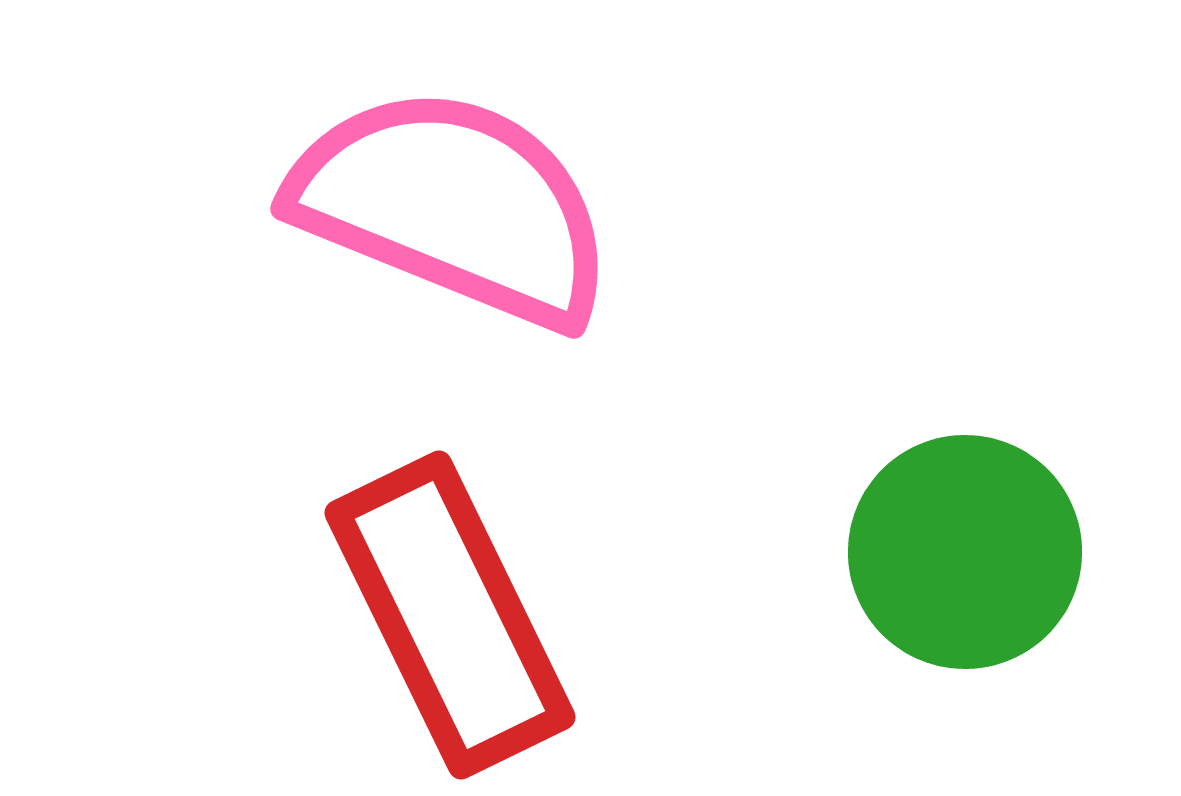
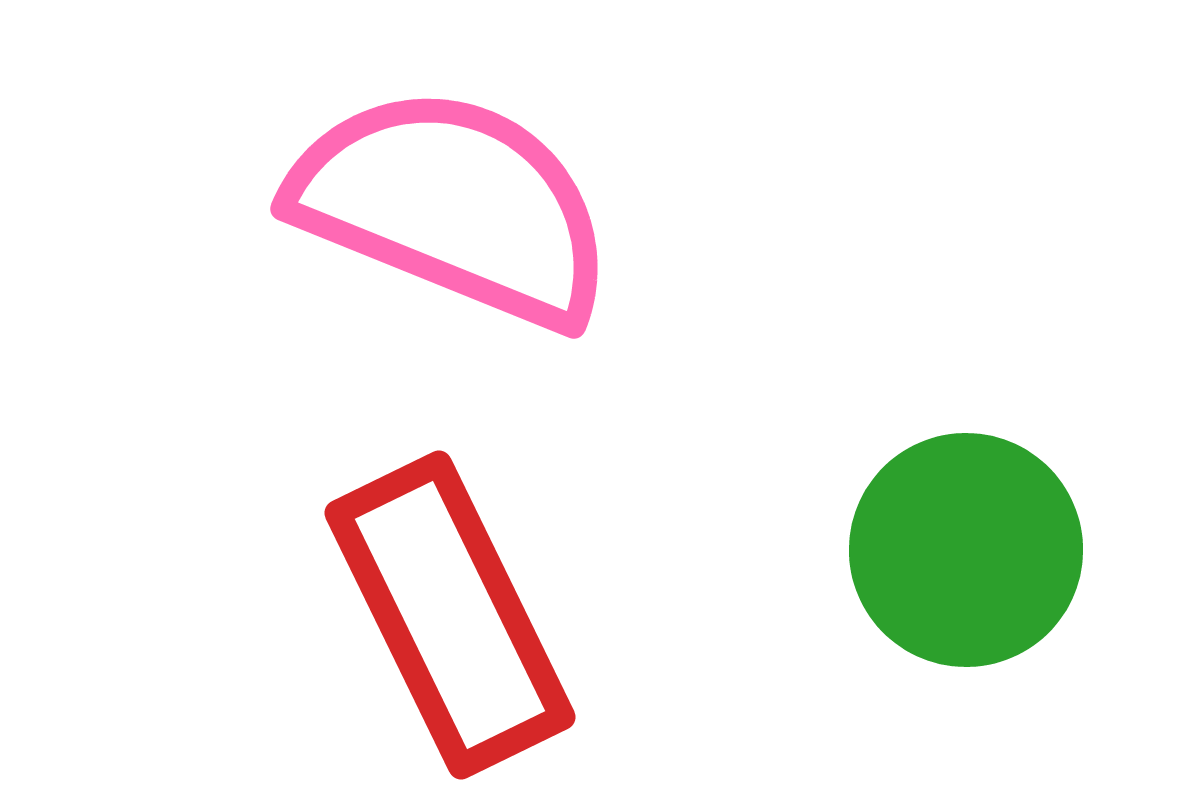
green circle: moved 1 px right, 2 px up
